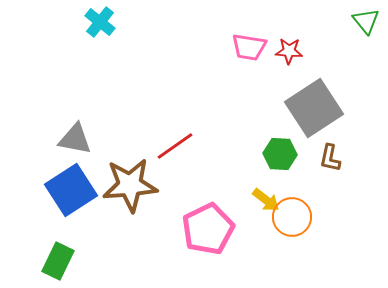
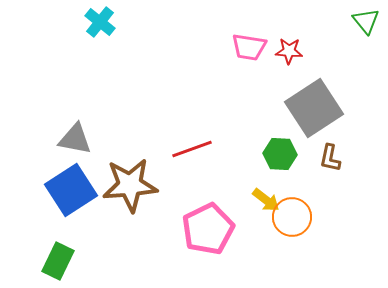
red line: moved 17 px right, 3 px down; rotated 15 degrees clockwise
